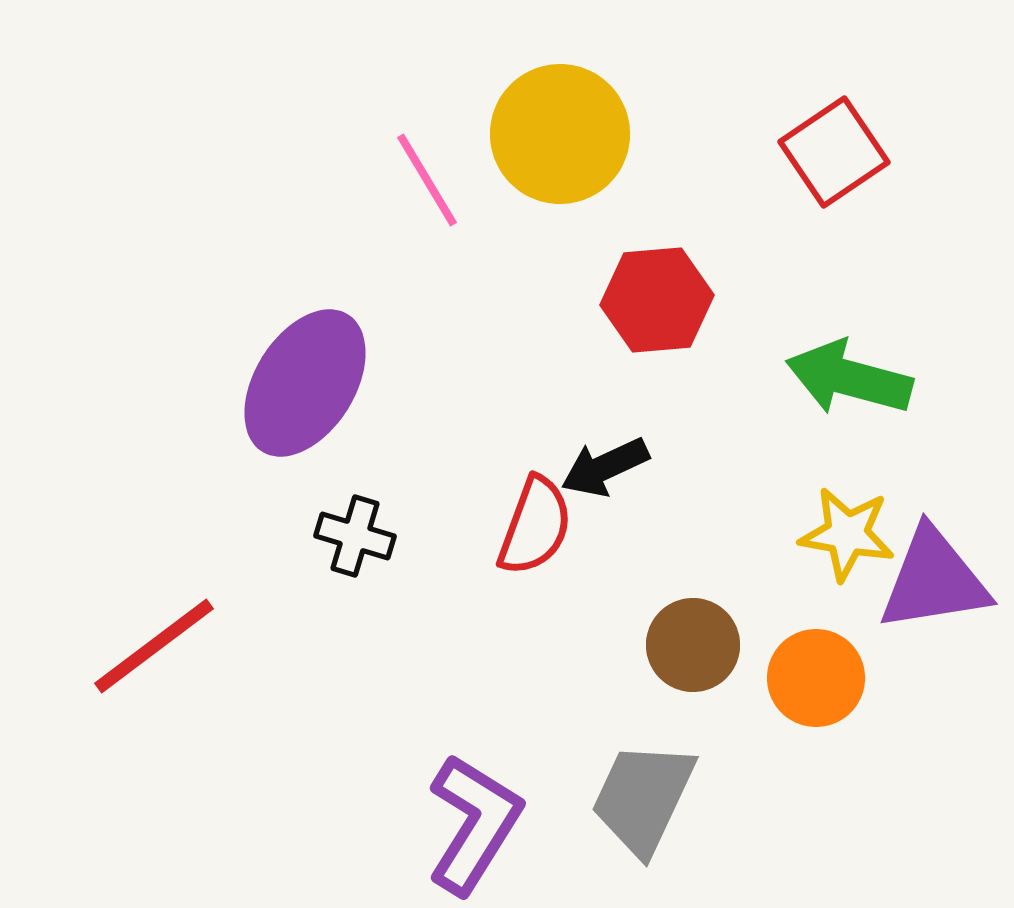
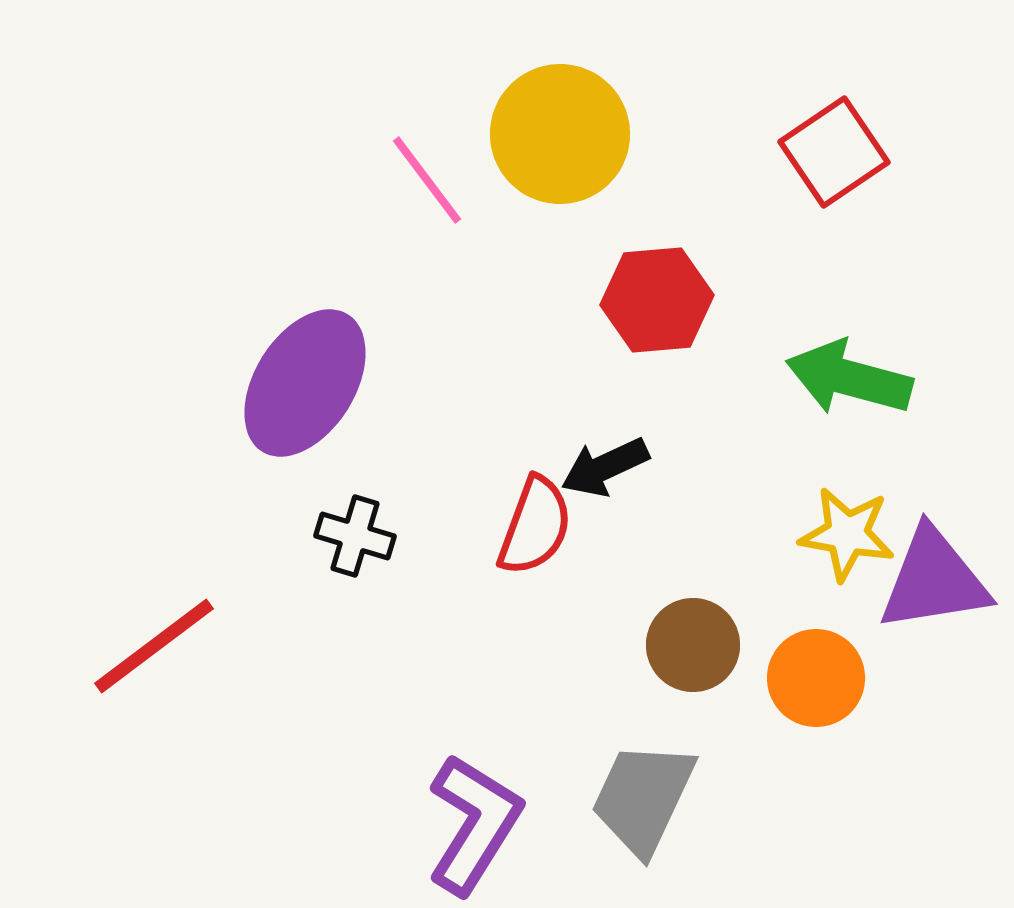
pink line: rotated 6 degrees counterclockwise
